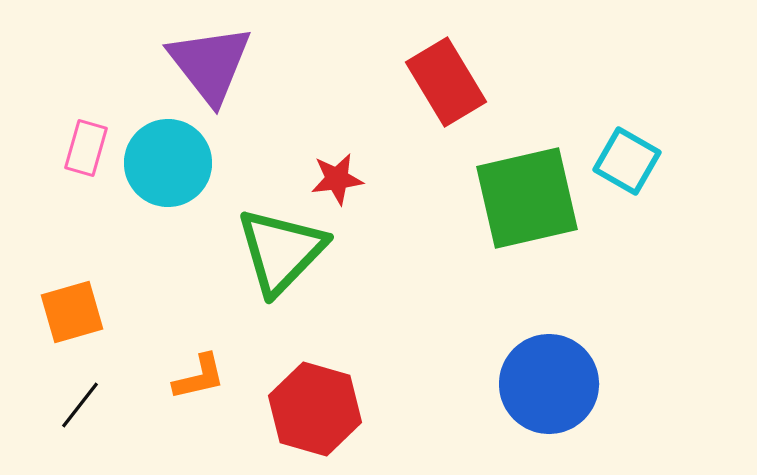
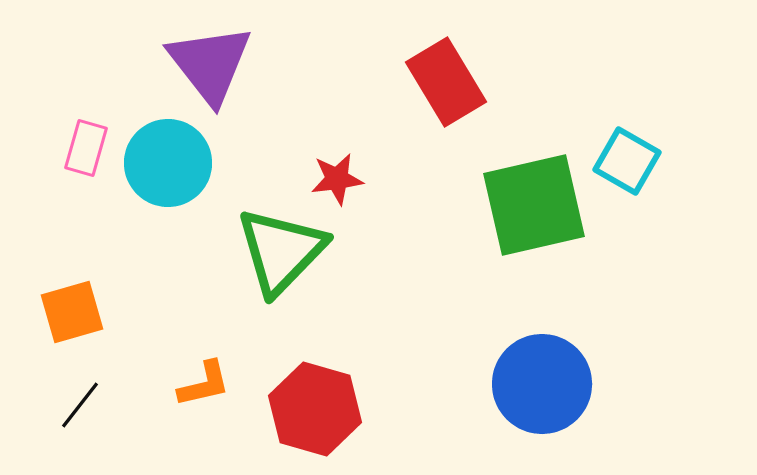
green square: moved 7 px right, 7 px down
orange L-shape: moved 5 px right, 7 px down
blue circle: moved 7 px left
